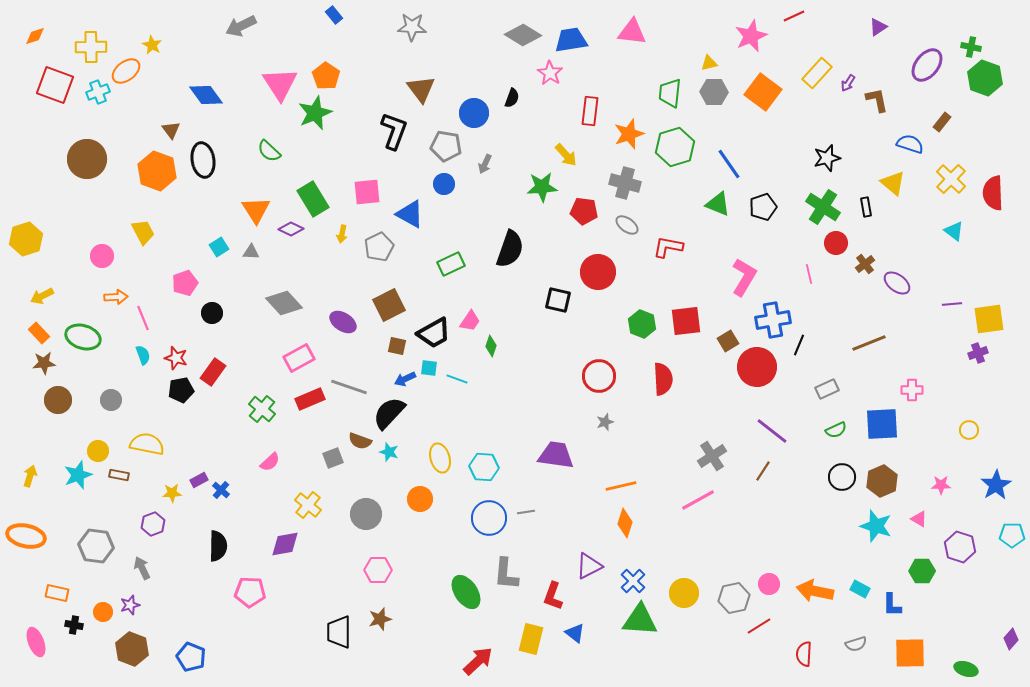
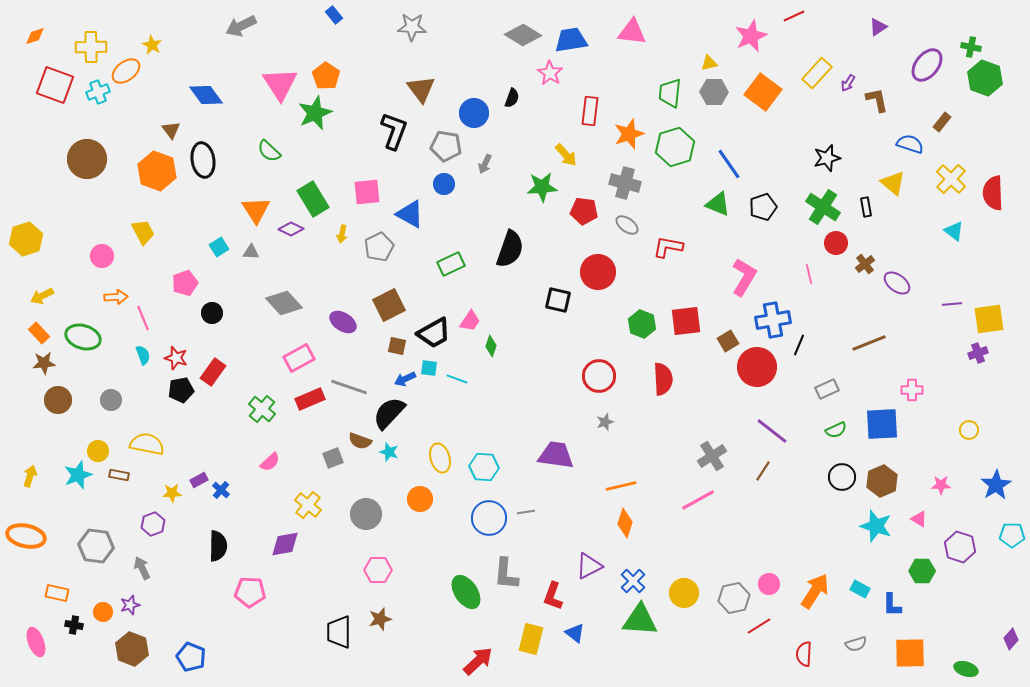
orange arrow at (815, 591): rotated 111 degrees clockwise
